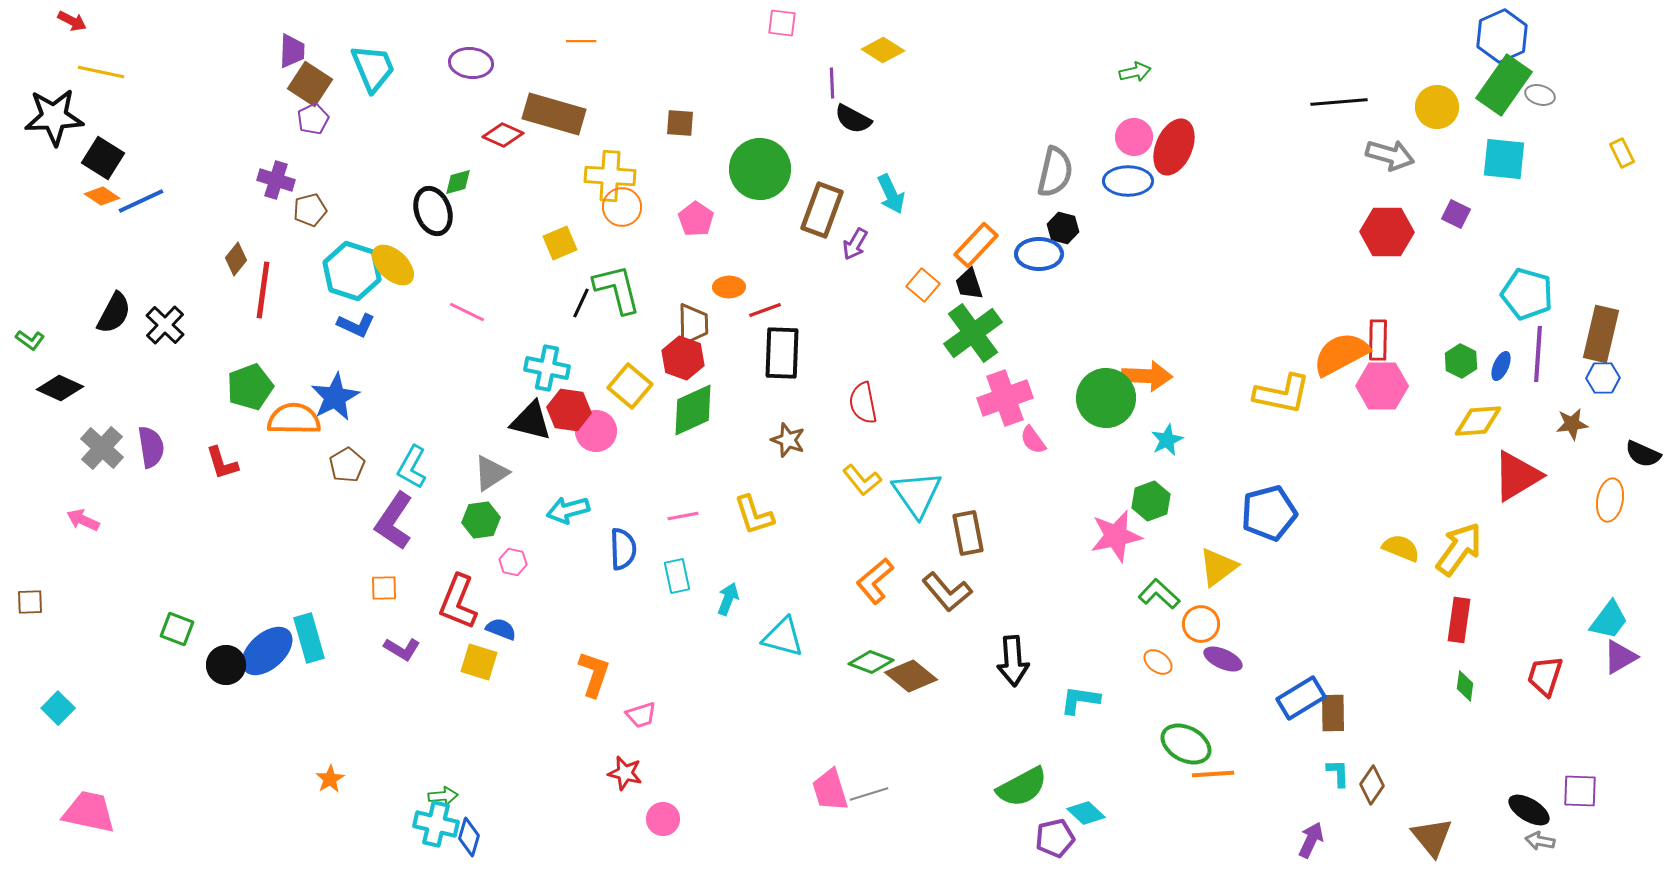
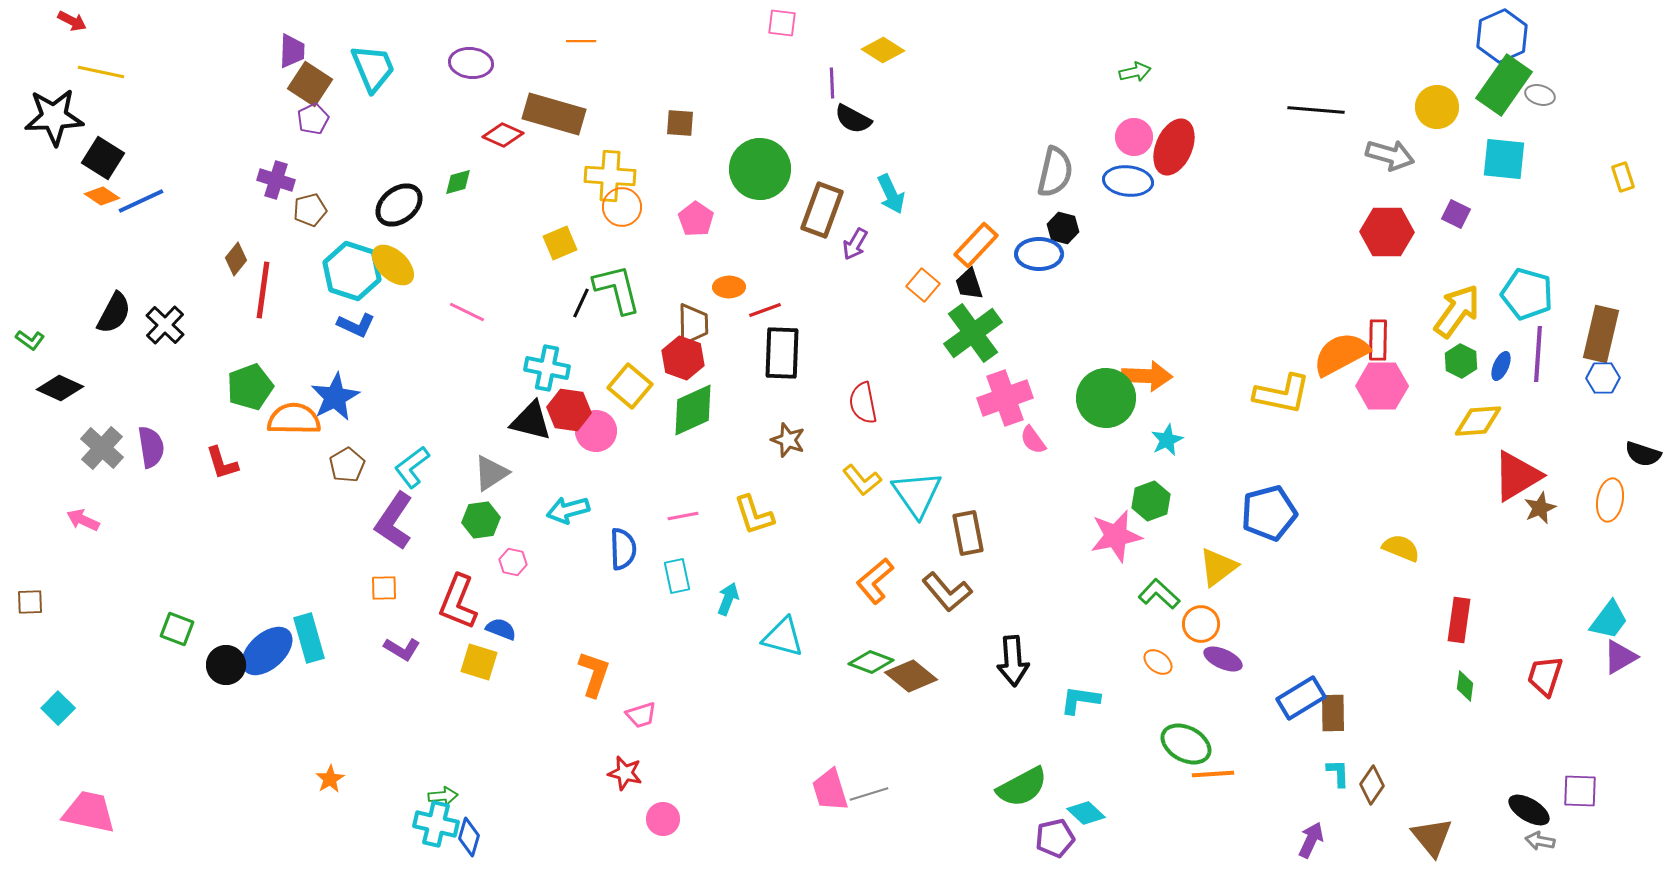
black line at (1339, 102): moved 23 px left, 8 px down; rotated 10 degrees clockwise
yellow rectangle at (1622, 153): moved 1 px right, 24 px down; rotated 8 degrees clockwise
blue ellipse at (1128, 181): rotated 6 degrees clockwise
black ellipse at (433, 211): moved 34 px left, 6 px up; rotated 72 degrees clockwise
brown star at (1572, 424): moved 32 px left, 84 px down; rotated 16 degrees counterclockwise
black semicircle at (1643, 454): rotated 6 degrees counterclockwise
cyan L-shape at (412, 467): rotated 24 degrees clockwise
yellow arrow at (1459, 549): moved 2 px left, 238 px up
